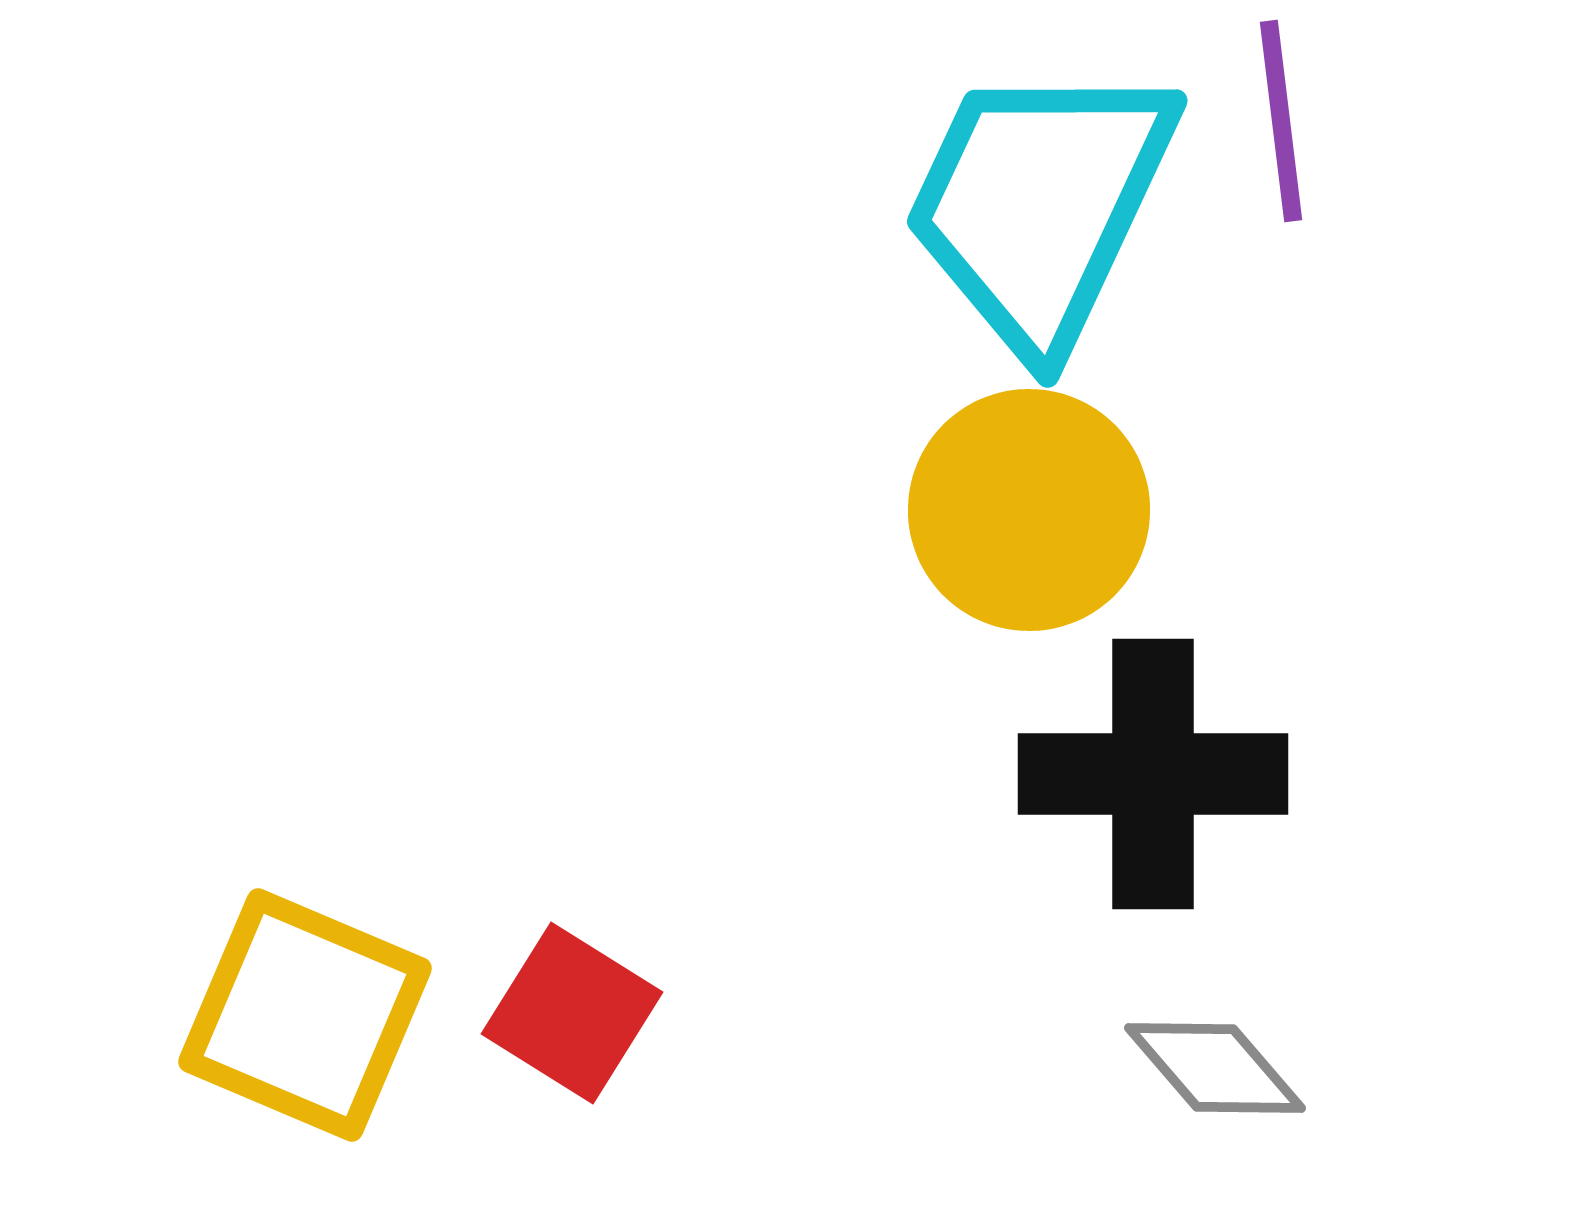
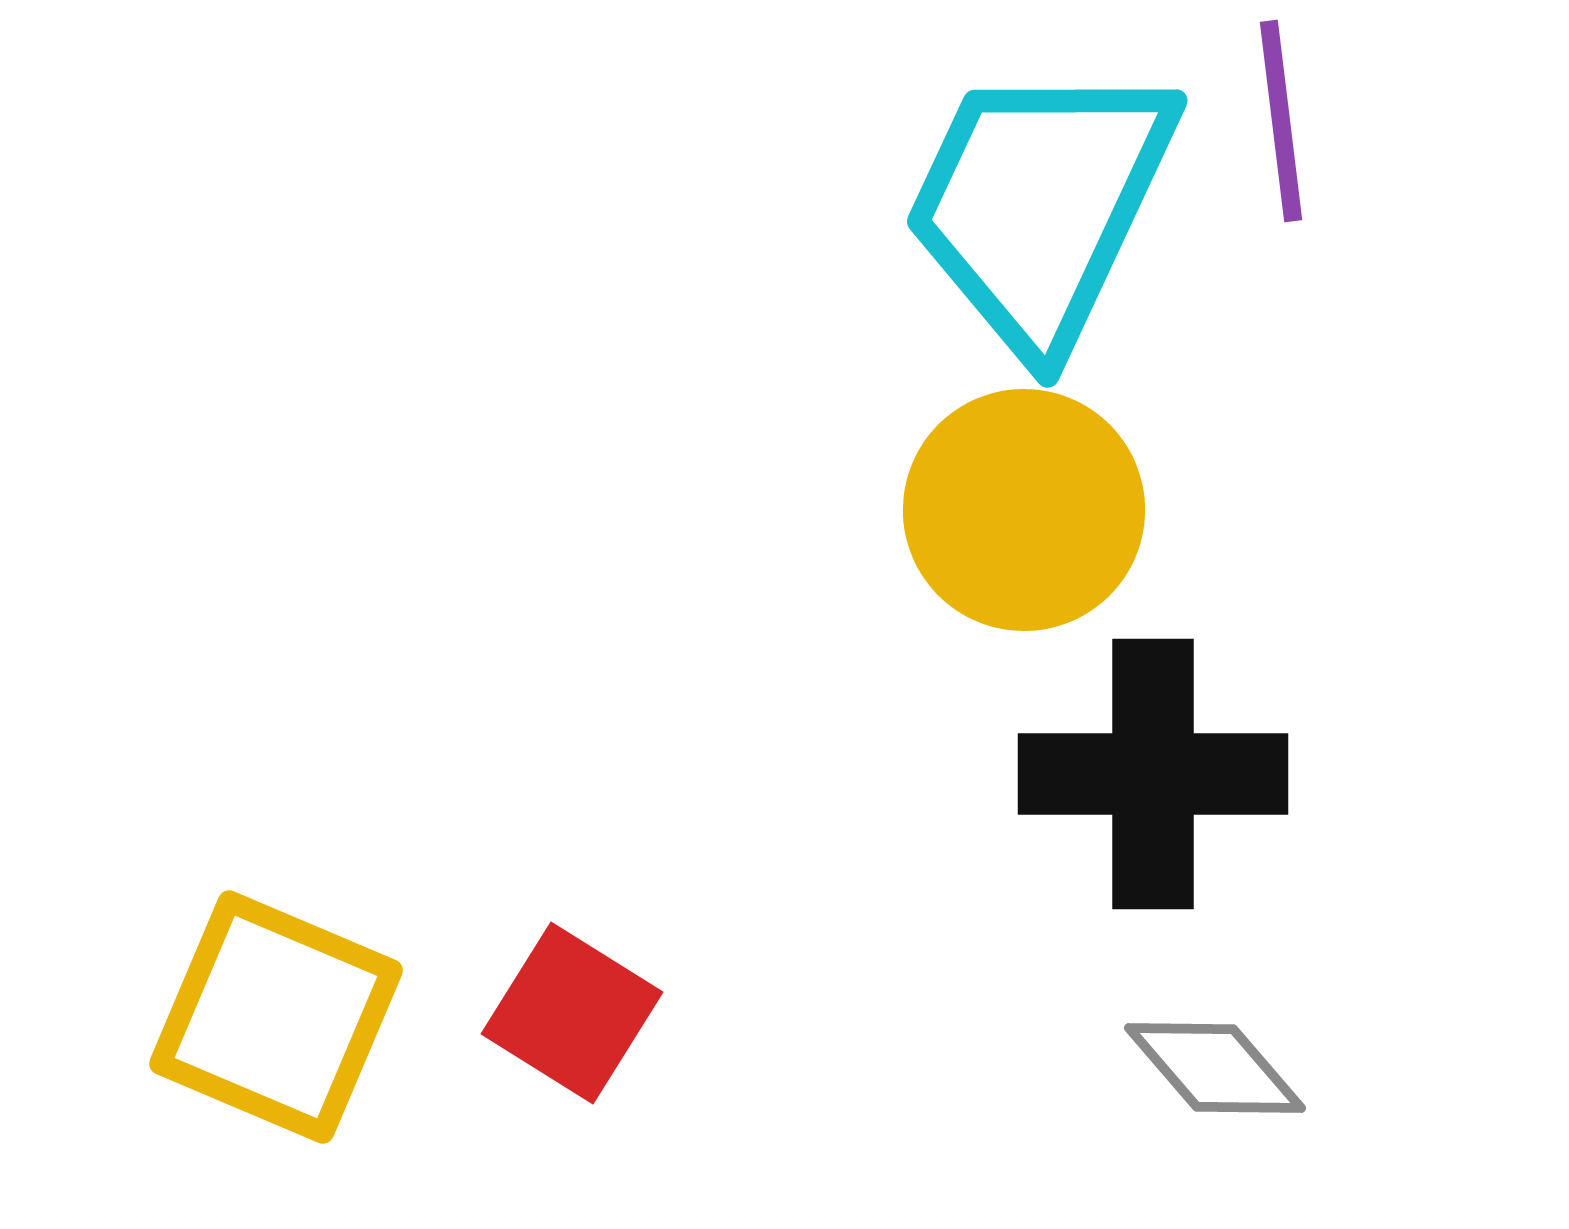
yellow circle: moved 5 px left
yellow square: moved 29 px left, 2 px down
